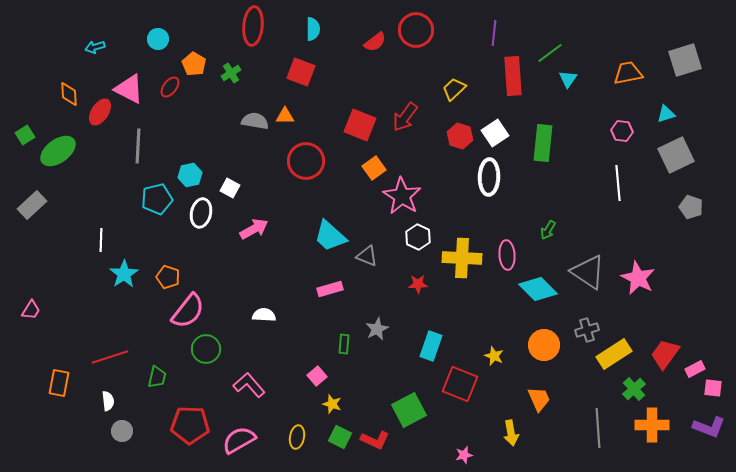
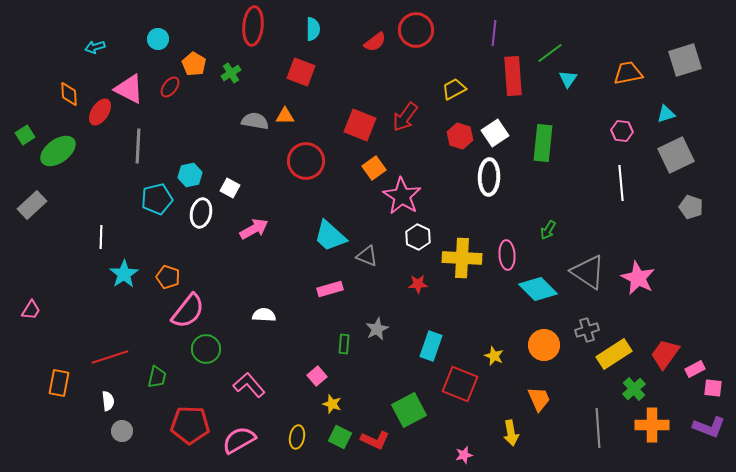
yellow trapezoid at (454, 89): rotated 15 degrees clockwise
white line at (618, 183): moved 3 px right
white line at (101, 240): moved 3 px up
